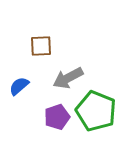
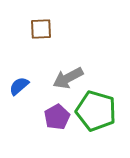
brown square: moved 17 px up
green pentagon: rotated 6 degrees counterclockwise
purple pentagon: rotated 10 degrees counterclockwise
